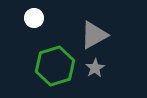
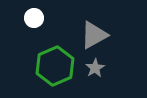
green hexagon: rotated 6 degrees counterclockwise
